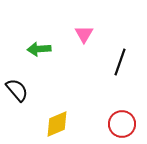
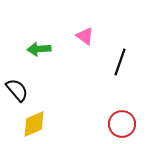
pink triangle: moved 1 px right, 2 px down; rotated 24 degrees counterclockwise
yellow diamond: moved 23 px left
